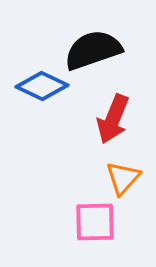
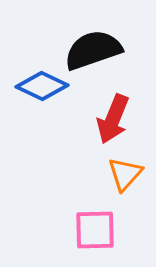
orange triangle: moved 2 px right, 4 px up
pink square: moved 8 px down
